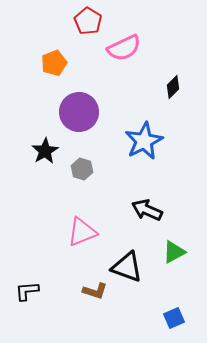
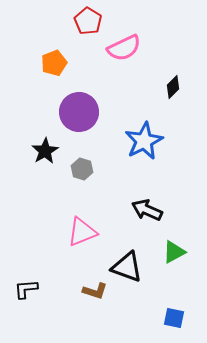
black L-shape: moved 1 px left, 2 px up
blue square: rotated 35 degrees clockwise
